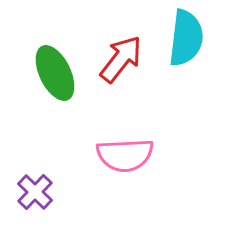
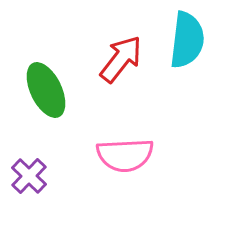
cyan semicircle: moved 1 px right, 2 px down
green ellipse: moved 9 px left, 17 px down
purple cross: moved 6 px left, 16 px up
